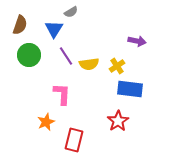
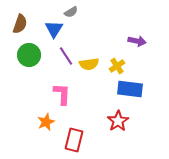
brown semicircle: moved 1 px up
